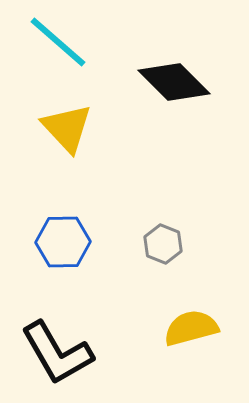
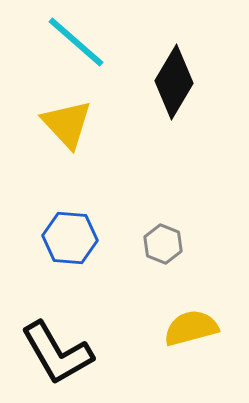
cyan line: moved 18 px right
black diamond: rotated 76 degrees clockwise
yellow triangle: moved 4 px up
blue hexagon: moved 7 px right, 4 px up; rotated 6 degrees clockwise
